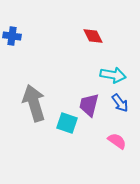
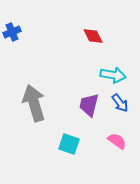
blue cross: moved 4 px up; rotated 30 degrees counterclockwise
cyan square: moved 2 px right, 21 px down
